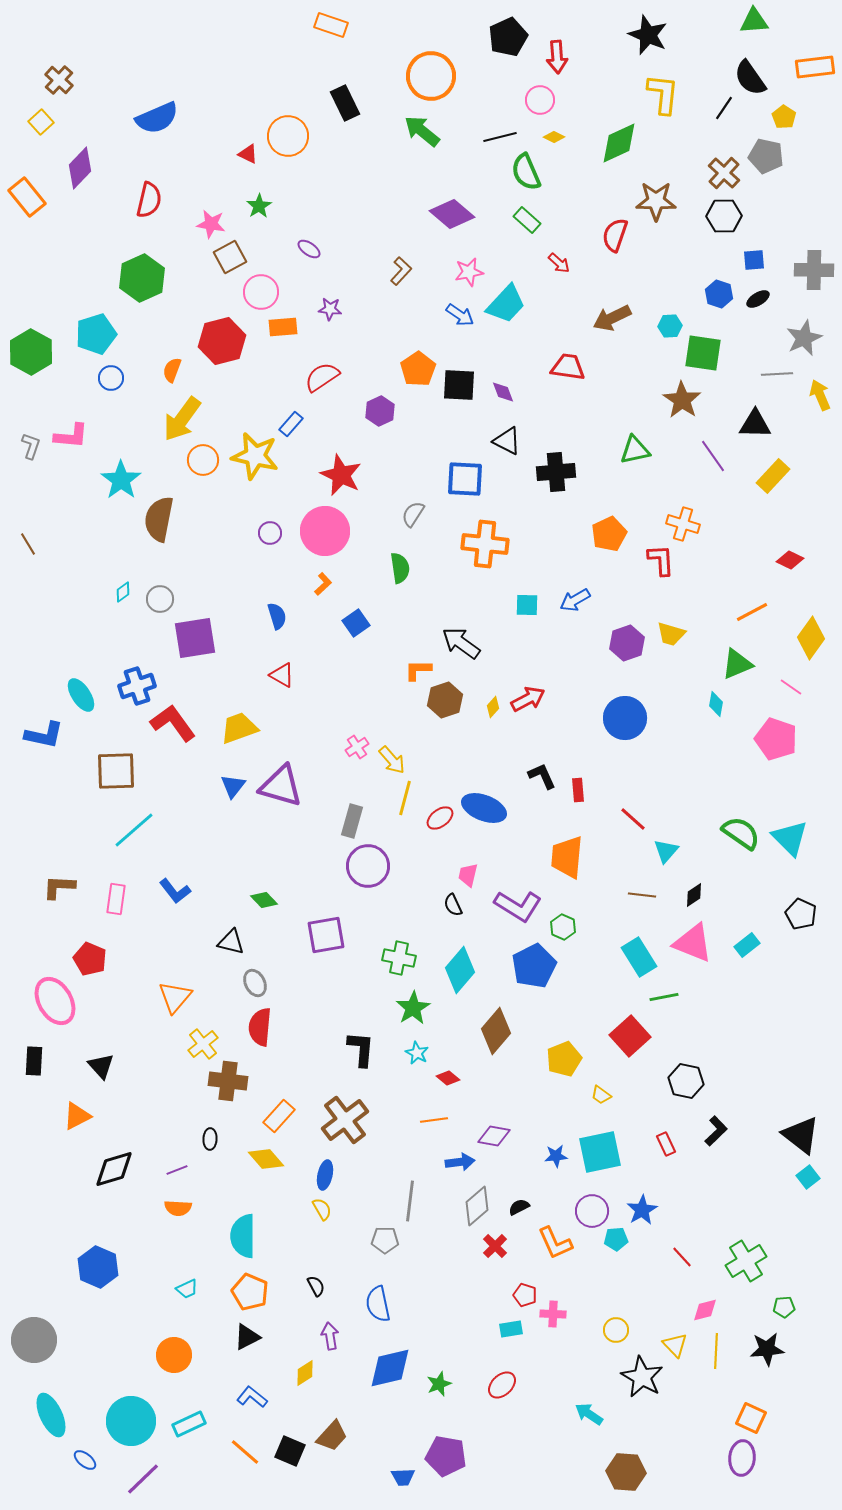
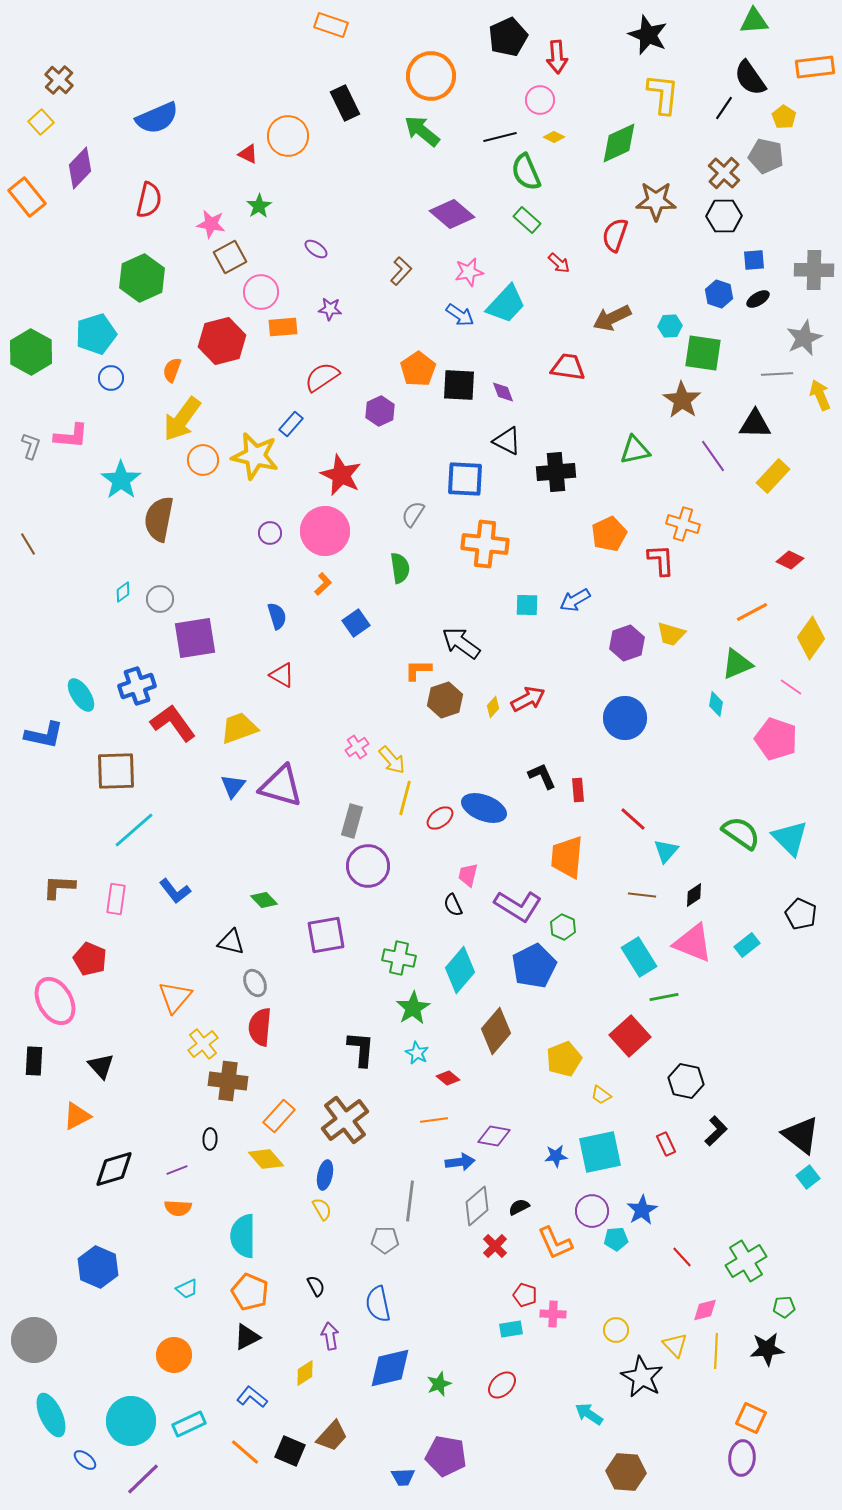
purple ellipse at (309, 249): moved 7 px right
